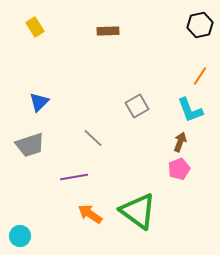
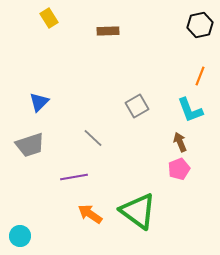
yellow rectangle: moved 14 px right, 9 px up
orange line: rotated 12 degrees counterclockwise
brown arrow: rotated 42 degrees counterclockwise
